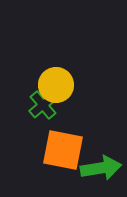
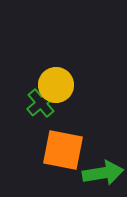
green cross: moved 2 px left, 2 px up
green arrow: moved 2 px right, 5 px down
